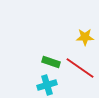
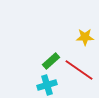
green rectangle: moved 1 px up; rotated 60 degrees counterclockwise
red line: moved 1 px left, 2 px down
